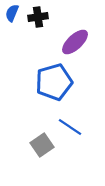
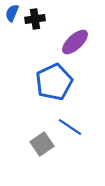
black cross: moved 3 px left, 2 px down
blue pentagon: rotated 9 degrees counterclockwise
gray square: moved 1 px up
